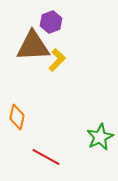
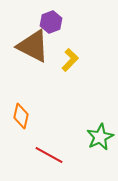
brown triangle: rotated 30 degrees clockwise
yellow L-shape: moved 13 px right
orange diamond: moved 4 px right, 1 px up
red line: moved 3 px right, 2 px up
